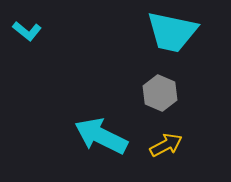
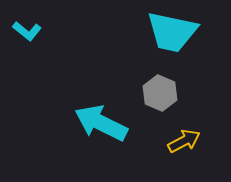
cyan arrow: moved 13 px up
yellow arrow: moved 18 px right, 4 px up
